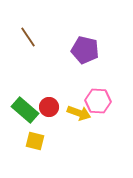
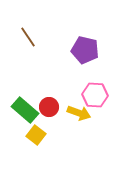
pink hexagon: moved 3 px left, 6 px up
yellow square: moved 1 px right, 6 px up; rotated 24 degrees clockwise
